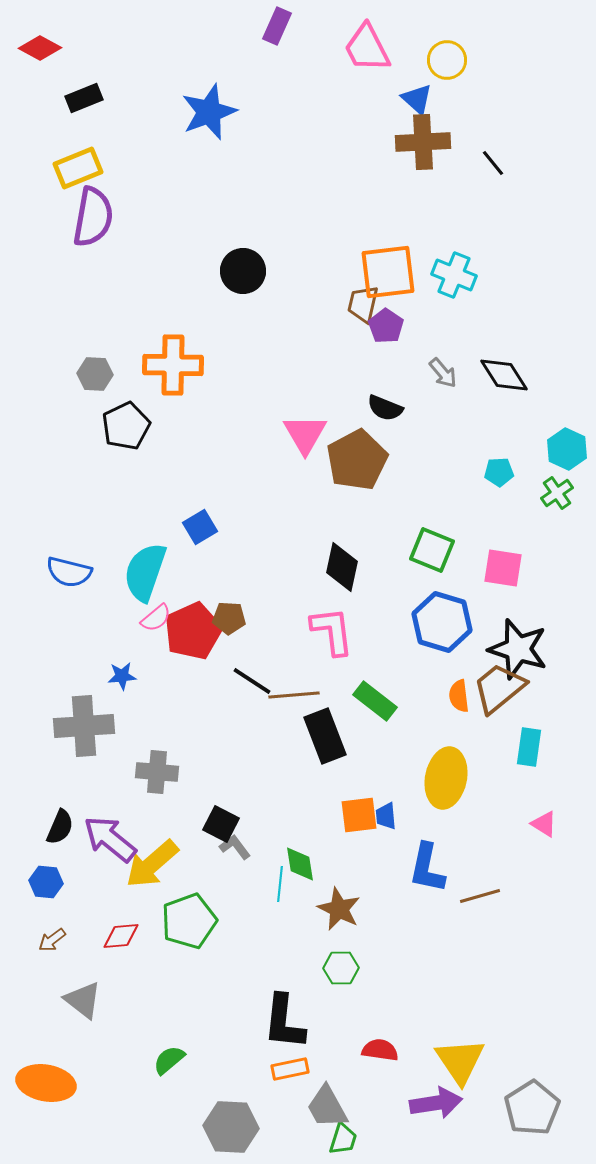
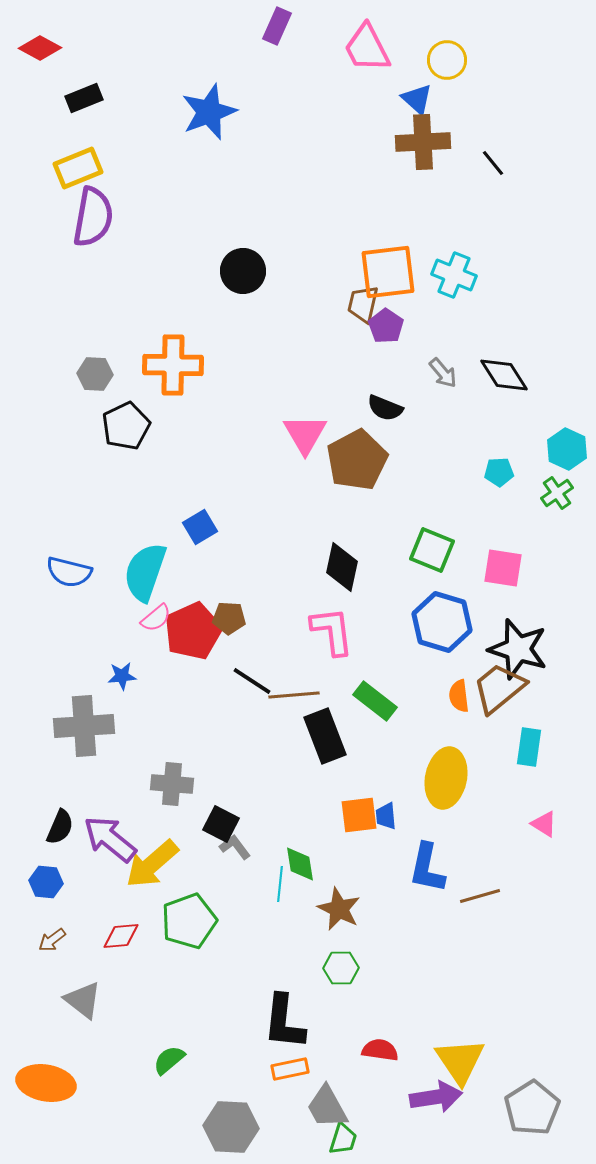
gray cross at (157, 772): moved 15 px right, 12 px down
purple arrow at (436, 1103): moved 6 px up
